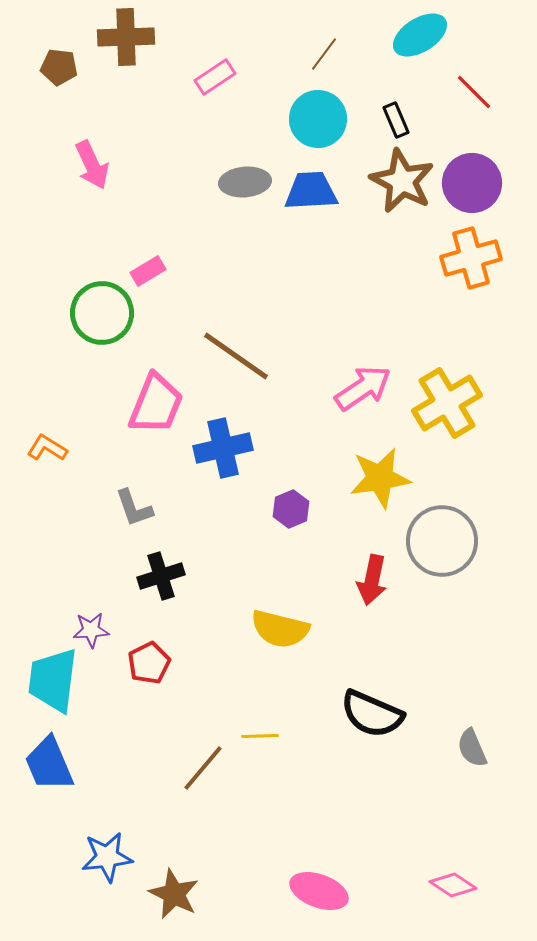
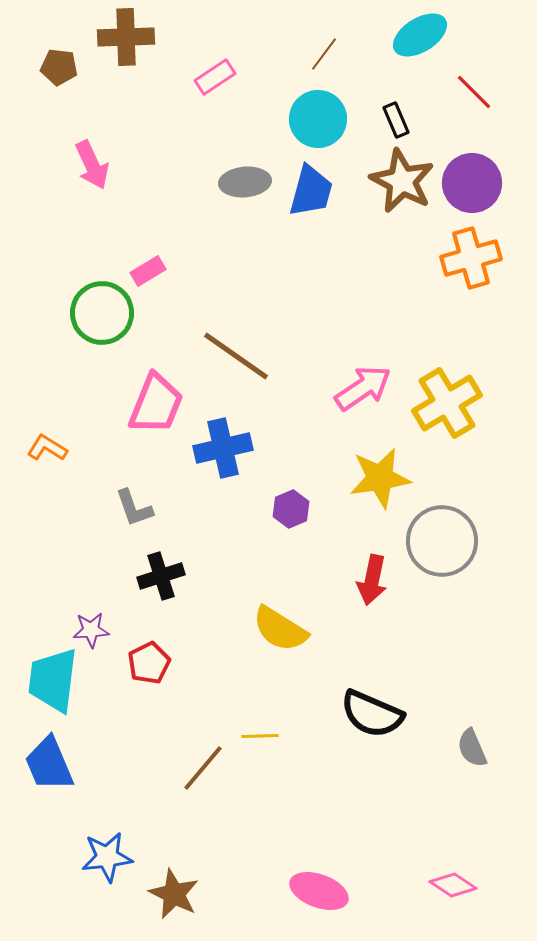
blue trapezoid at (311, 191): rotated 108 degrees clockwise
yellow semicircle at (280, 629): rotated 18 degrees clockwise
